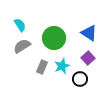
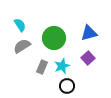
blue triangle: rotated 48 degrees counterclockwise
black circle: moved 13 px left, 7 px down
